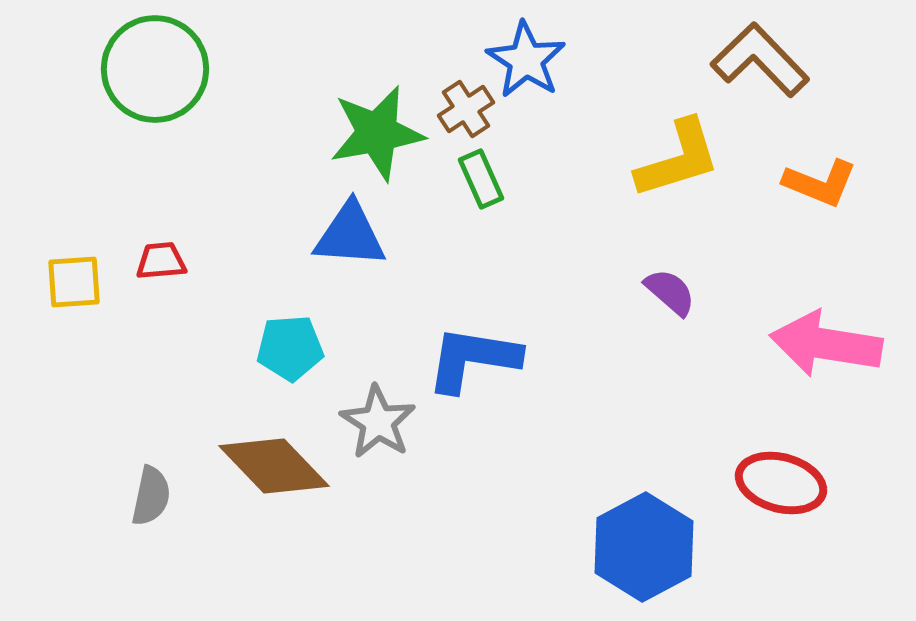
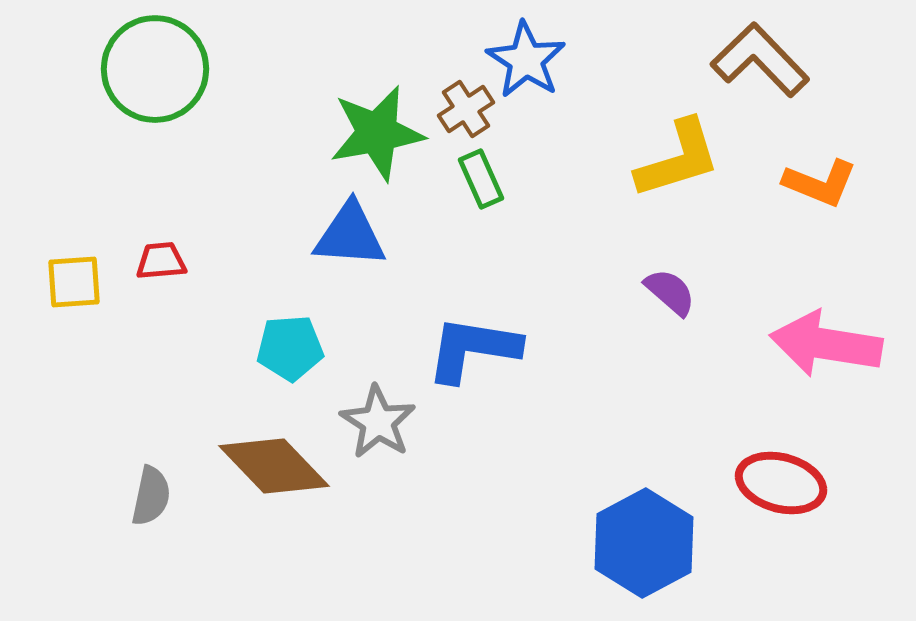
blue L-shape: moved 10 px up
blue hexagon: moved 4 px up
